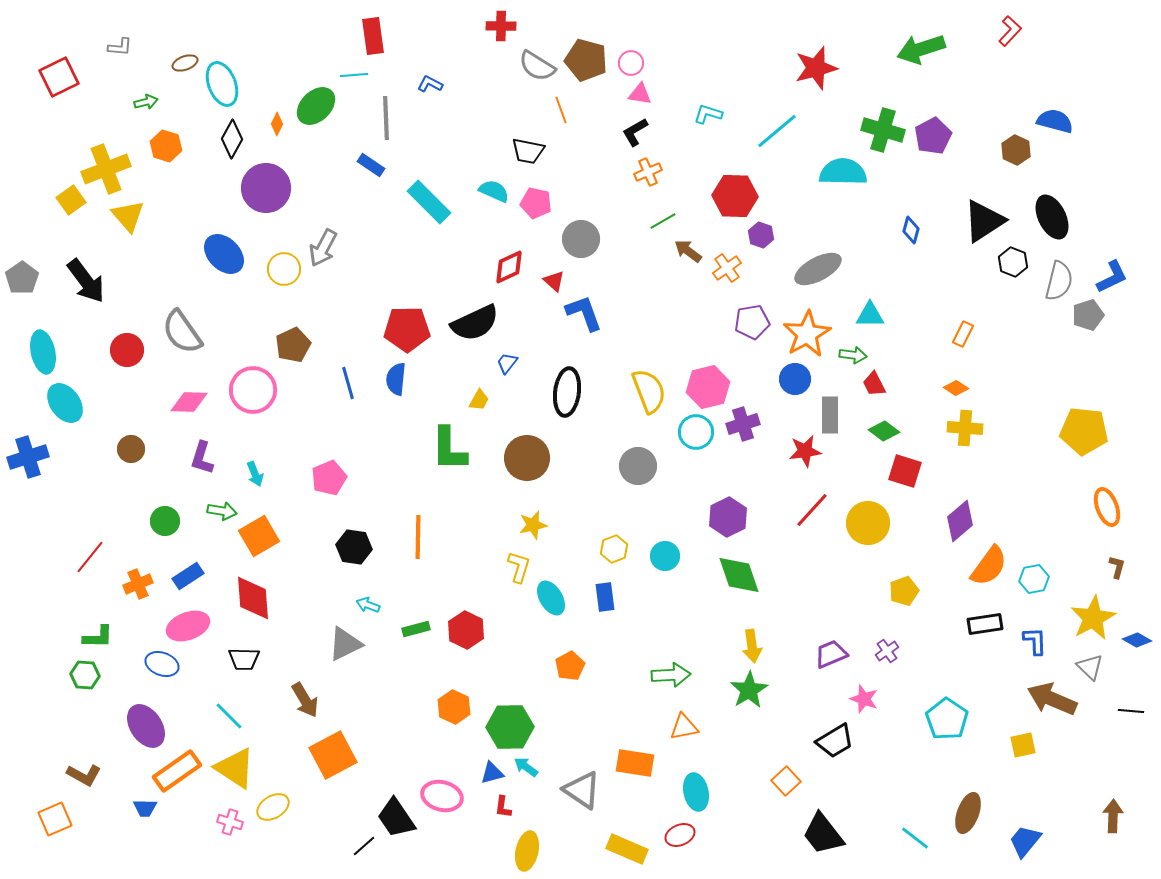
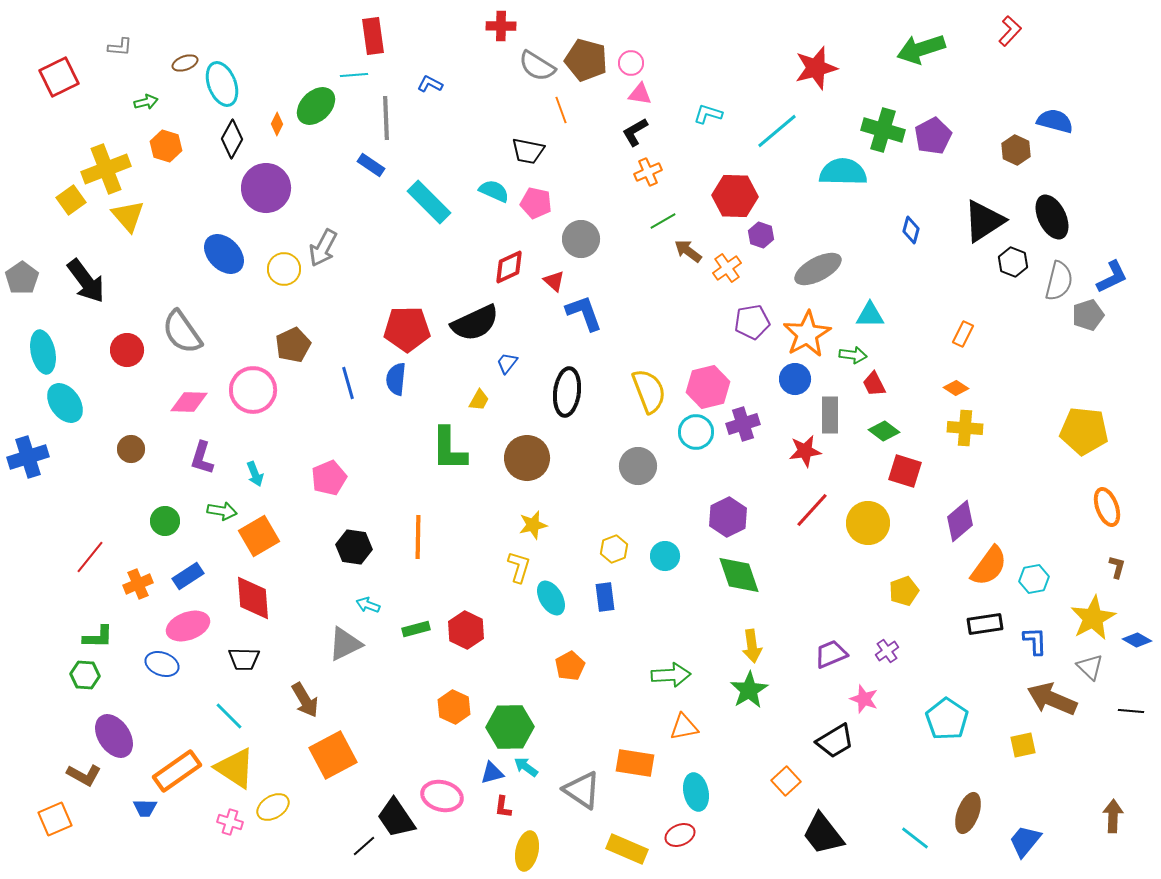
purple ellipse at (146, 726): moved 32 px left, 10 px down
